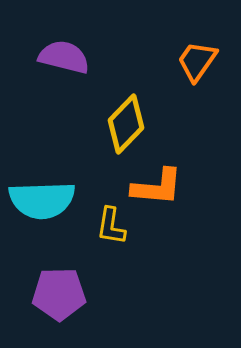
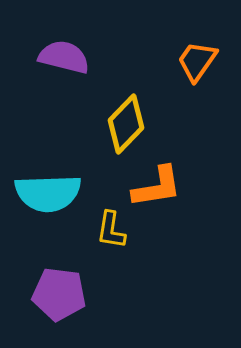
orange L-shape: rotated 14 degrees counterclockwise
cyan semicircle: moved 6 px right, 7 px up
yellow L-shape: moved 4 px down
purple pentagon: rotated 8 degrees clockwise
